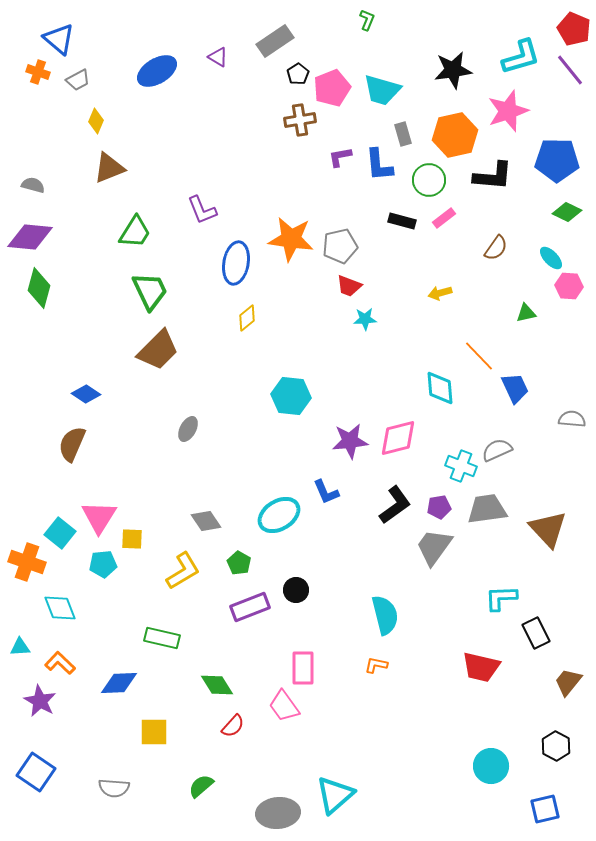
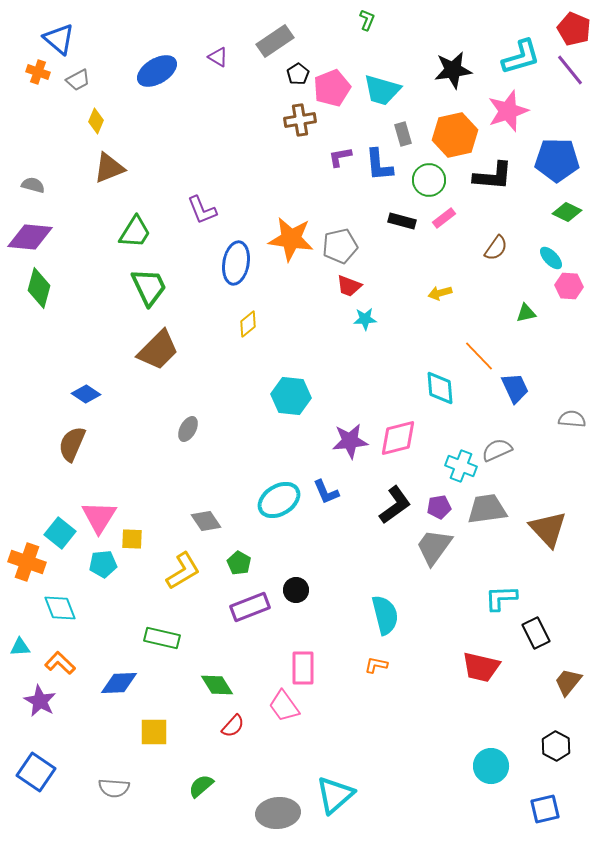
green trapezoid at (150, 291): moved 1 px left, 4 px up
yellow diamond at (247, 318): moved 1 px right, 6 px down
cyan ellipse at (279, 515): moved 15 px up
